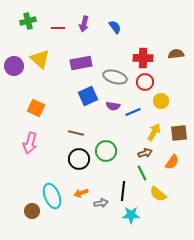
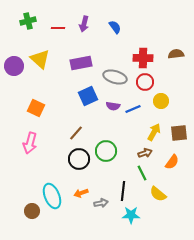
blue line: moved 3 px up
brown line: rotated 63 degrees counterclockwise
